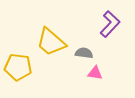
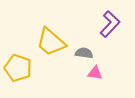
yellow pentagon: moved 1 px down; rotated 12 degrees clockwise
